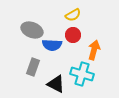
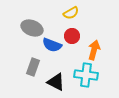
yellow semicircle: moved 2 px left, 2 px up
gray ellipse: moved 2 px up
red circle: moved 1 px left, 1 px down
blue semicircle: rotated 18 degrees clockwise
cyan cross: moved 4 px right, 1 px down; rotated 10 degrees counterclockwise
black triangle: moved 2 px up
